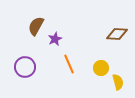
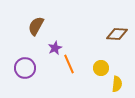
purple star: moved 9 px down
purple circle: moved 1 px down
yellow semicircle: moved 1 px left, 2 px down; rotated 21 degrees clockwise
